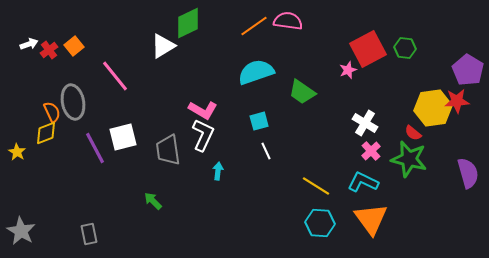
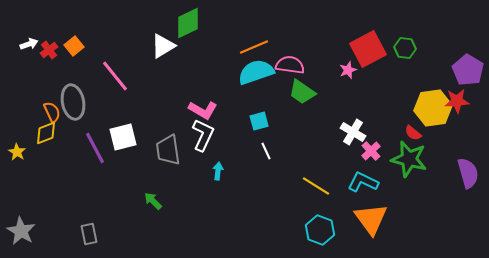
pink semicircle: moved 2 px right, 44 px down
orange line: moved 21 px down; rotated 12 degrees clockwise
white cross: moved 12 px left, 9 px down
cyan hexagon: moved 7 px down; rotated 16 degrees clockwise
